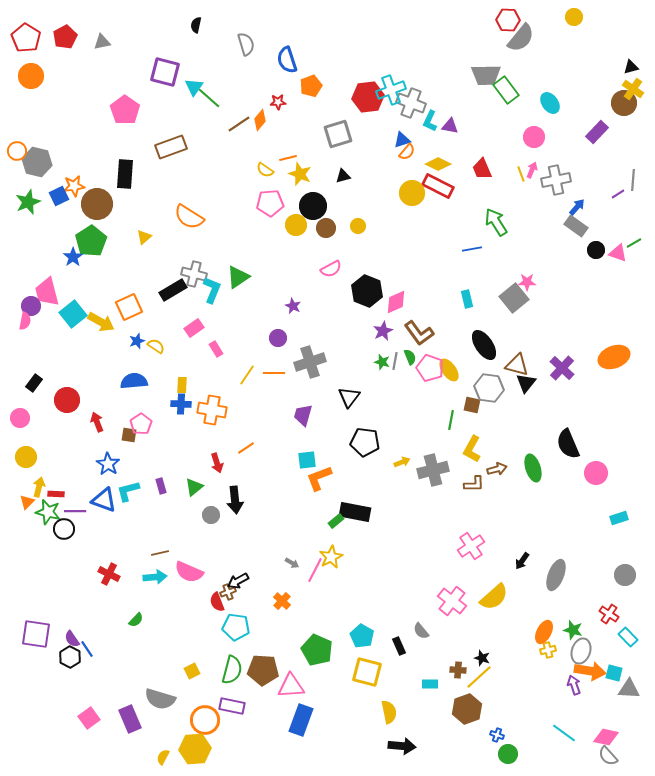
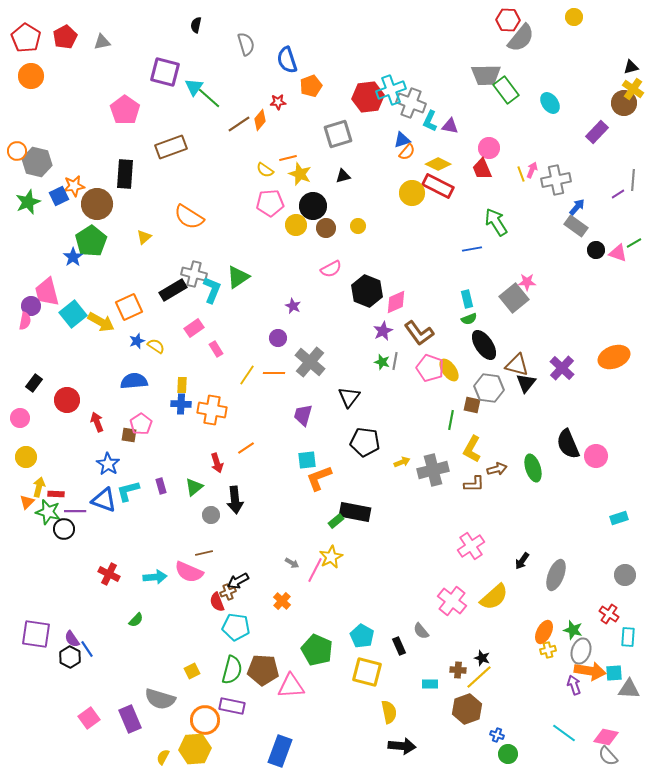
pink circle at (534, 137): moved 45 px left, 11 px down
green semicircle at (410, 357): moved 59 px right, 38 px up; rotated 91 degrees clockwise
gray cross at (310, 362): rotated 32 degrees counterclockwise
pink circle at (596, 473): moved 17 px up
brown line at (160, 553): moved 44 px right
cyan rectangle at (628, 637): rotated 48 degrees clockwise
cyan square at (614, 673): rotated 18 degrees counterclockwise
blue rectangle at (301, 720): moved 21 px left, 31 px down
